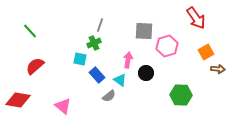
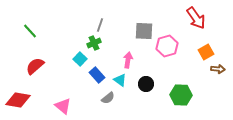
cyan square: rotated 32 degrees clockwise
black circle: moved 11 px down
gray semicircle: moved 1 px left, 2 px down
